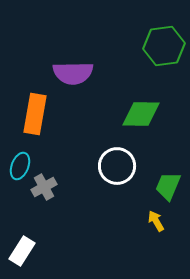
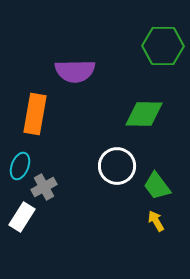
green hexagon: moved 1 px left; rotated 9 degrees clockwise
purple semicircle: moved 2 px right, 2 px up
green diamond: moved 3 px right
green trapezoid: moved 11 px left; rotated 60 degrees counterclockwise
white rectangle: moved 34 px up
